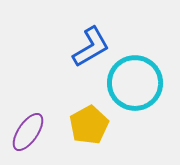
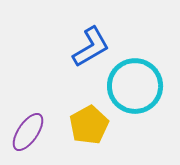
cyan circle: moved 3 px down
